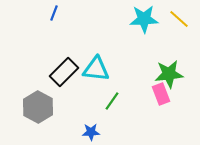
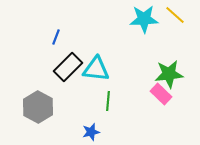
blue line: moved 2 px right, 24 px down
yellow line: moved 4 px left, 4 px up
black rectangle: moved 4 px right, 5 px up
pink rectangle: rotated 25 degrees counterclockwise
green line: moved 4 px left; rotated 30 degrees counterclockwise
blue star: rotated 12 degrees counterclockwise
